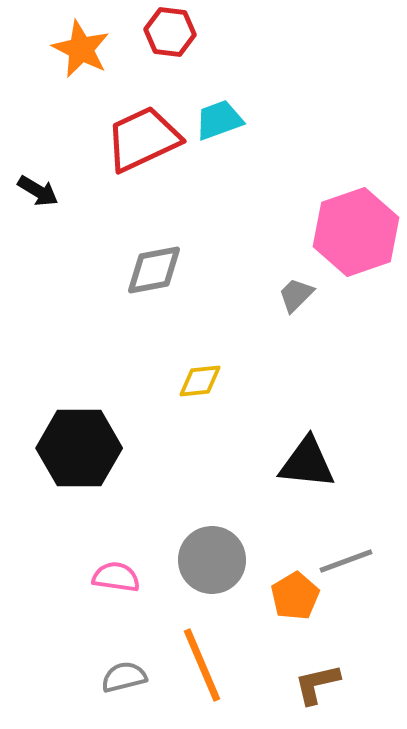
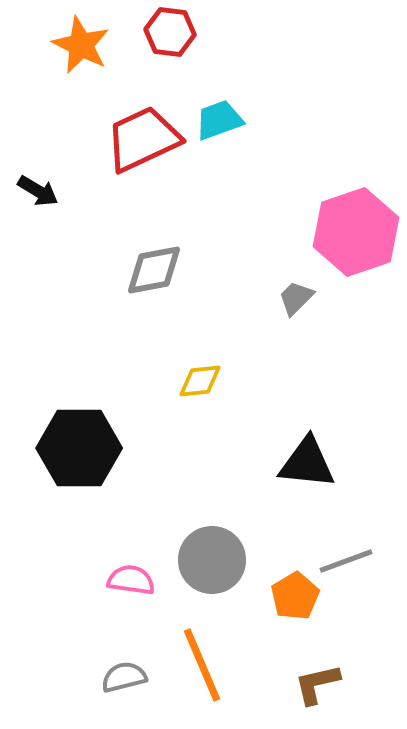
orange star: moved 4 px up
gray trapezoid: moved 3 px down
pink semicircle: moved 15 px right, 3 px down
